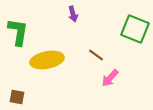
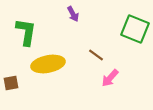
purple arrow: rotated 14 degrees counterclockwise
green L-shape: moved 8 px right
yellow ellipse: moved 1 px right, 4 px down
brown square: moved 6 px left, 14 px up; rotated 21 degrees counterclockwise
